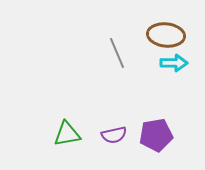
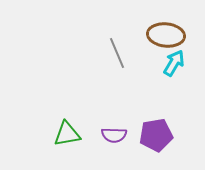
cyan arrow: rotated 60 degrees counterclockwise
purple semicircle: rotated 15 degrees clockwise
